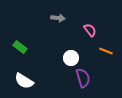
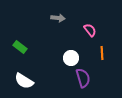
orange line: moved 4 px left, 2 px down; rotated 64 degrees clockwise
